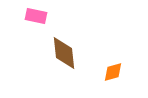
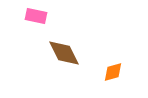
brown diamond: rotated 20 degrees counterclockwise
